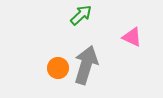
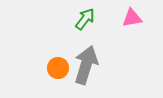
green arrow: moved 4 px right, 4 px down; rotated 10 degrees counterclockwise
pink triangle: moved 19 px up; rotated 35 degrees counterclockwise
